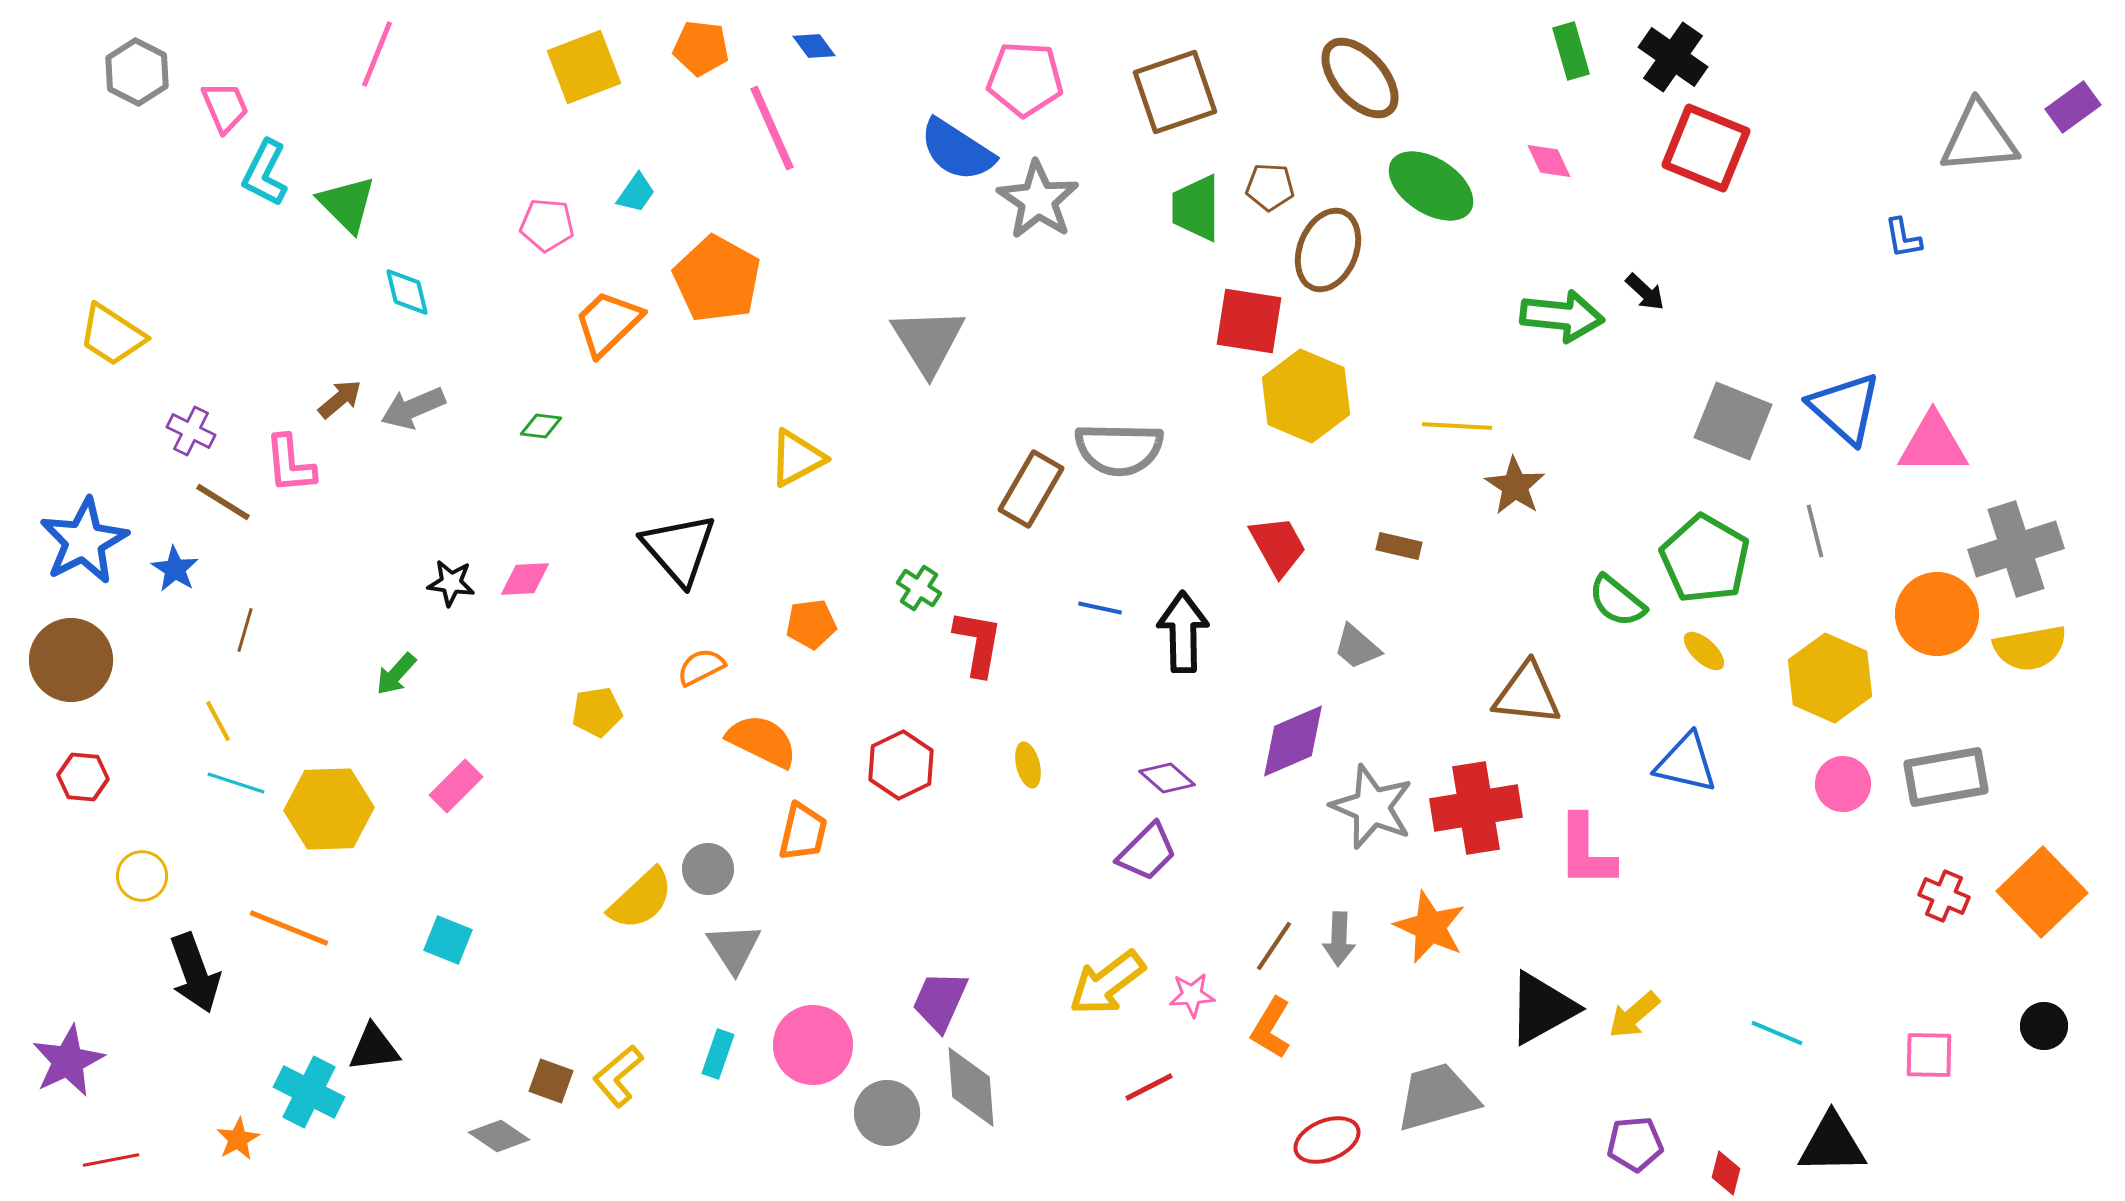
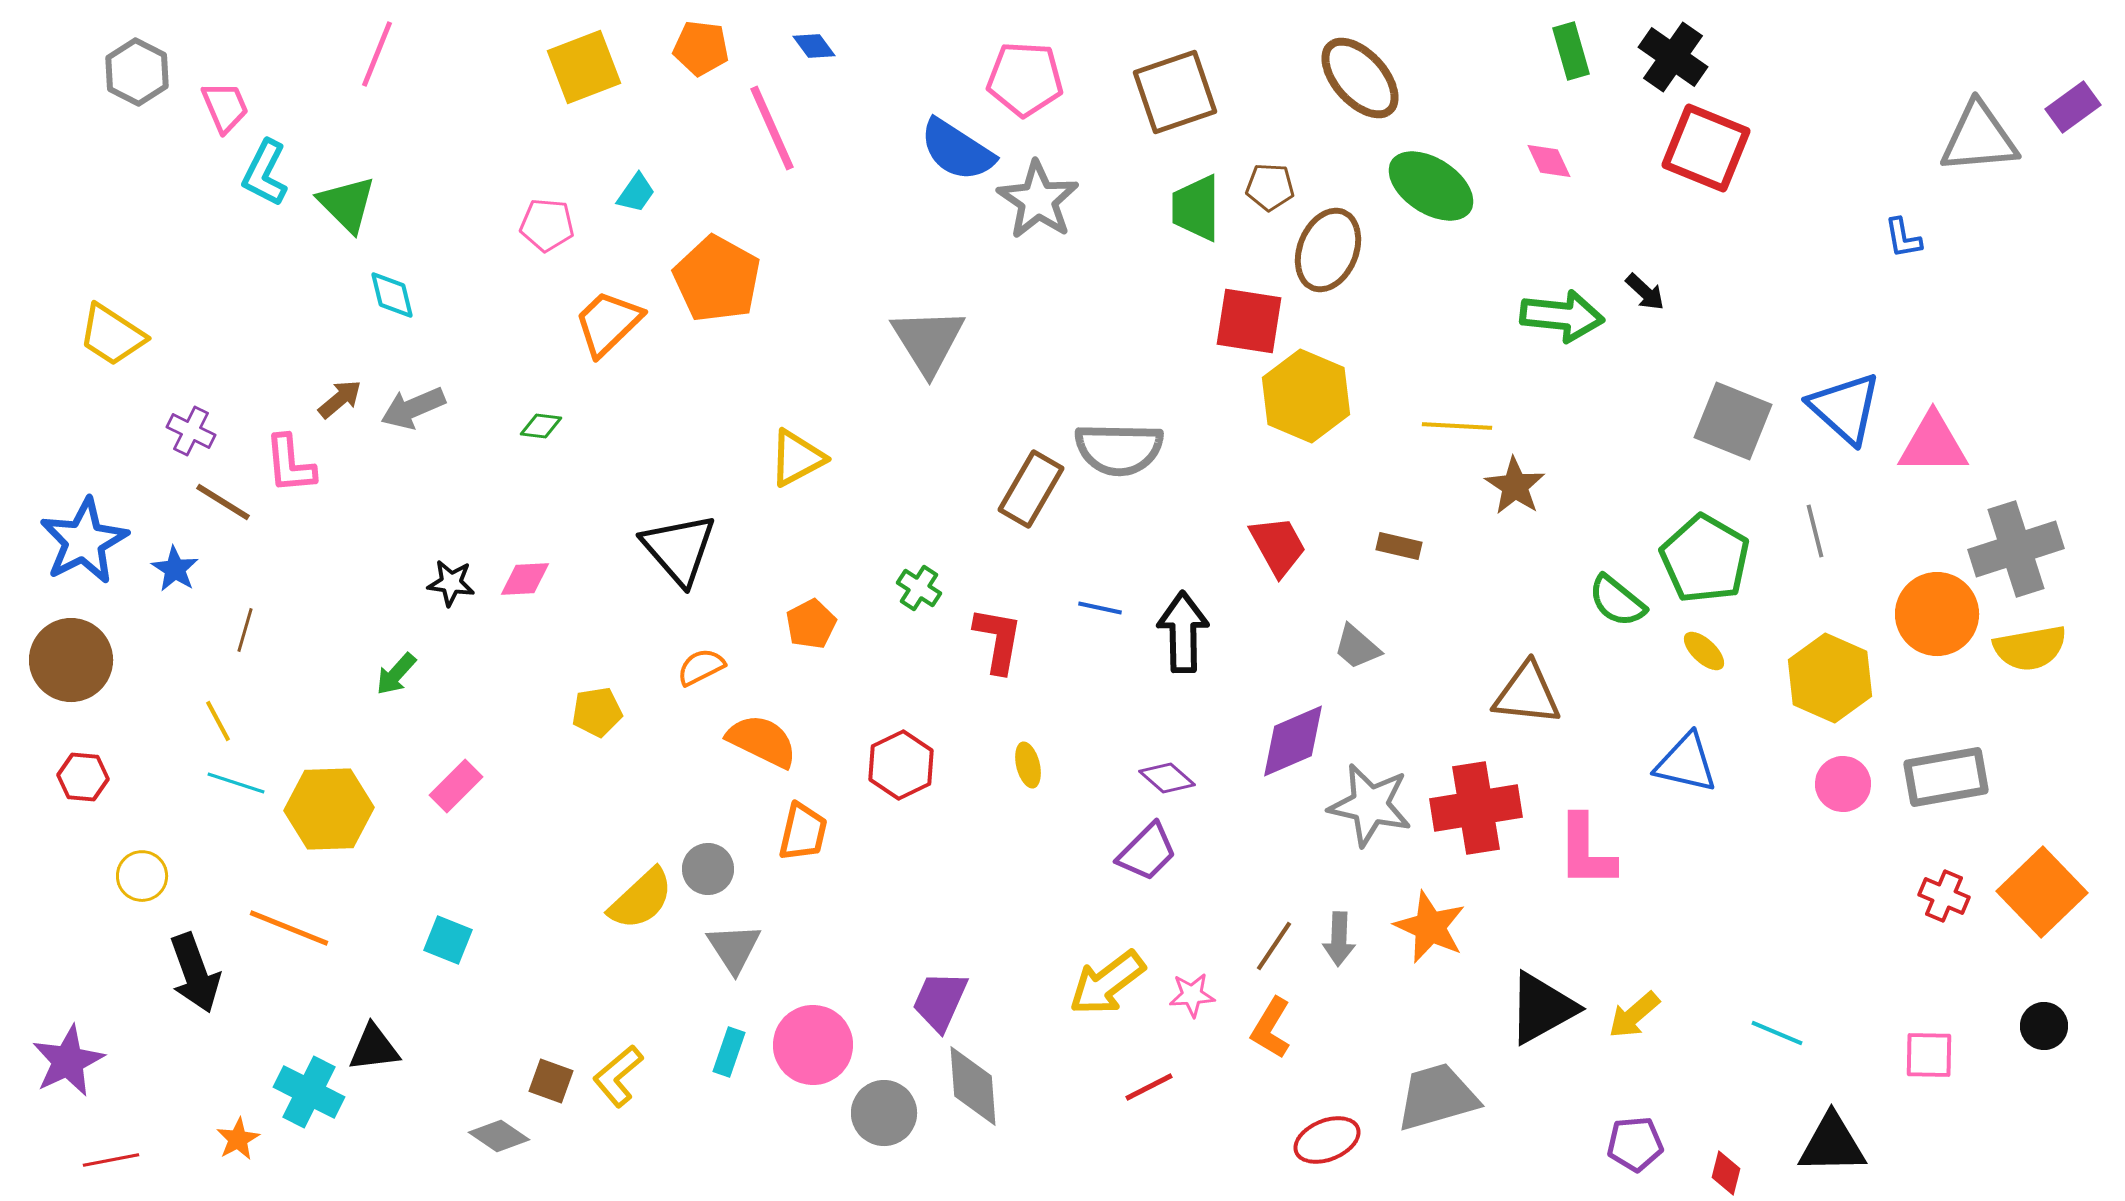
cyan diamond at (407, 292): moved 15 px left, 3 px down
orange pentagon at (811, 624): rotated 21 degrees counterclockwise
red L-shape at (978, 643): moved 20 px right, 3 px up
gray star at (1372, 807): moved 2 px left, 2 px up; rotated 10 degrees counterclockwise
cyan rectangle at (718, 1054): moved 11 px right, 2 px up
gray diamond at (971, 1087): moved 2 px right, 1 px up
gray circle at (887, 1113): moved 3 px left
